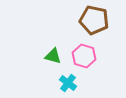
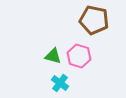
pink hexagon: moved 5 px left
cyan cross: moved 8 px left
